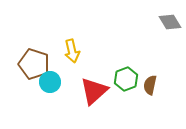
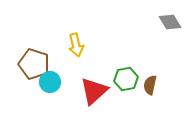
yellow arrow: moved 4 px right, 6 px up
green hexagon: rotated 10 degrees clockwise
